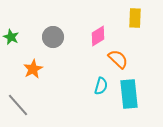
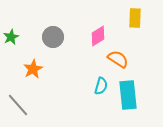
green star: rotated 21 degrees clockwise
orange semicircle: rotated 10 degrees counterclockwise
cyan rectangle: moved 1 px left, 1 px down
